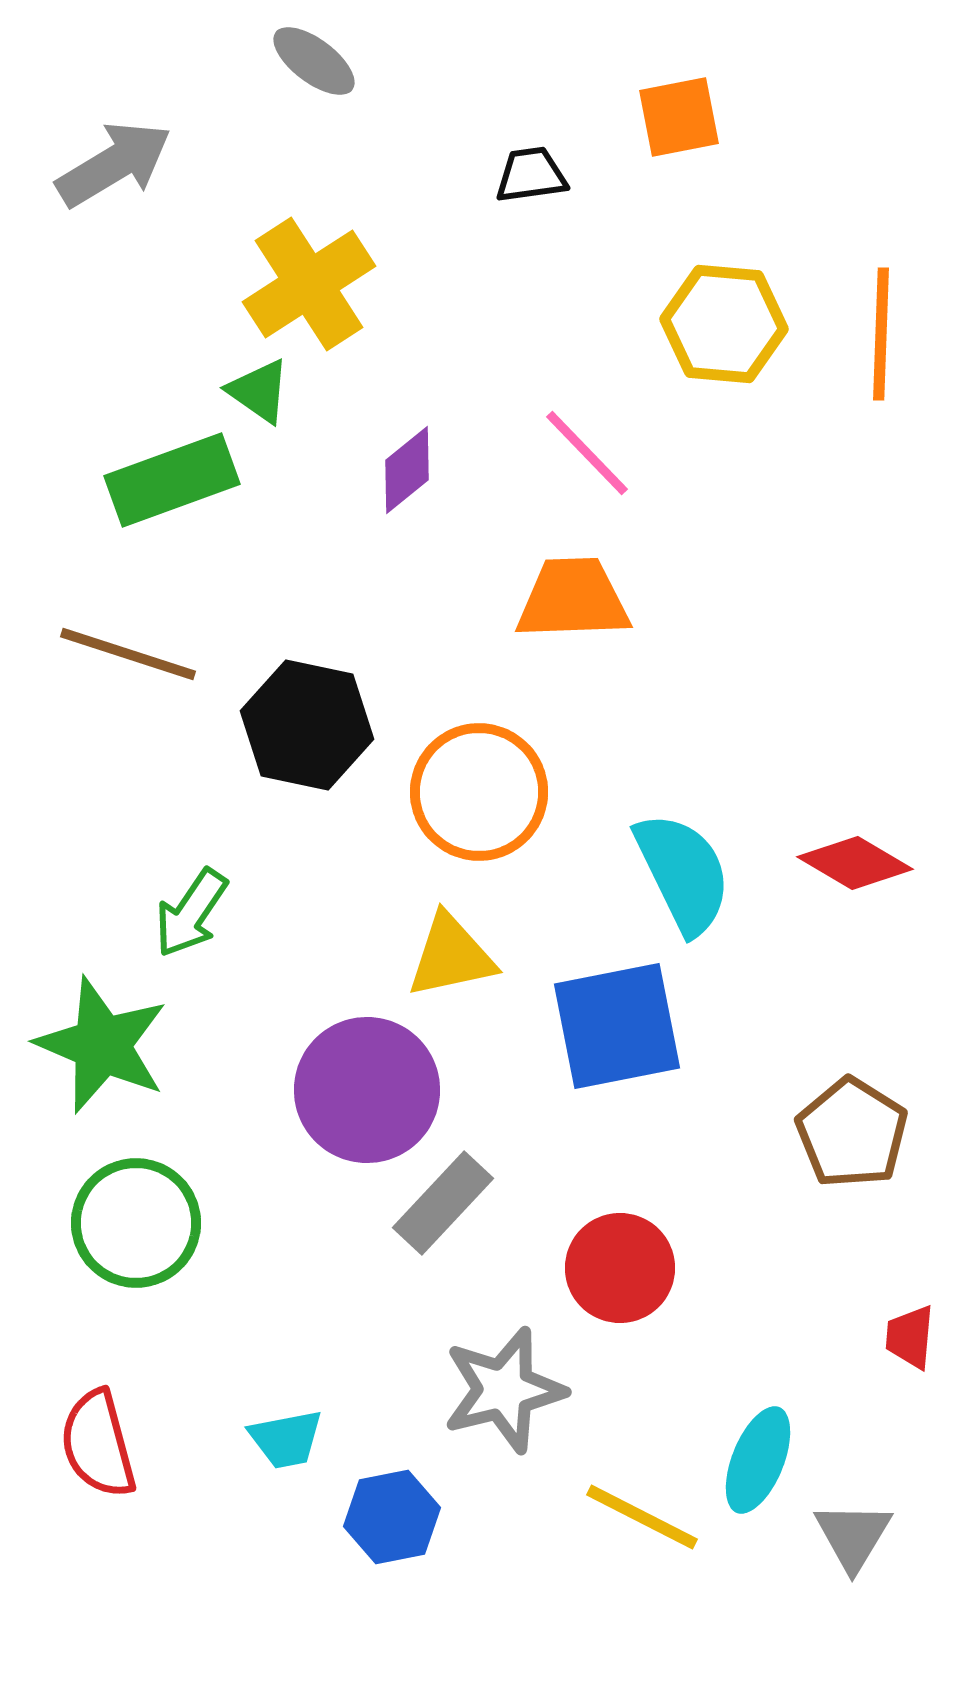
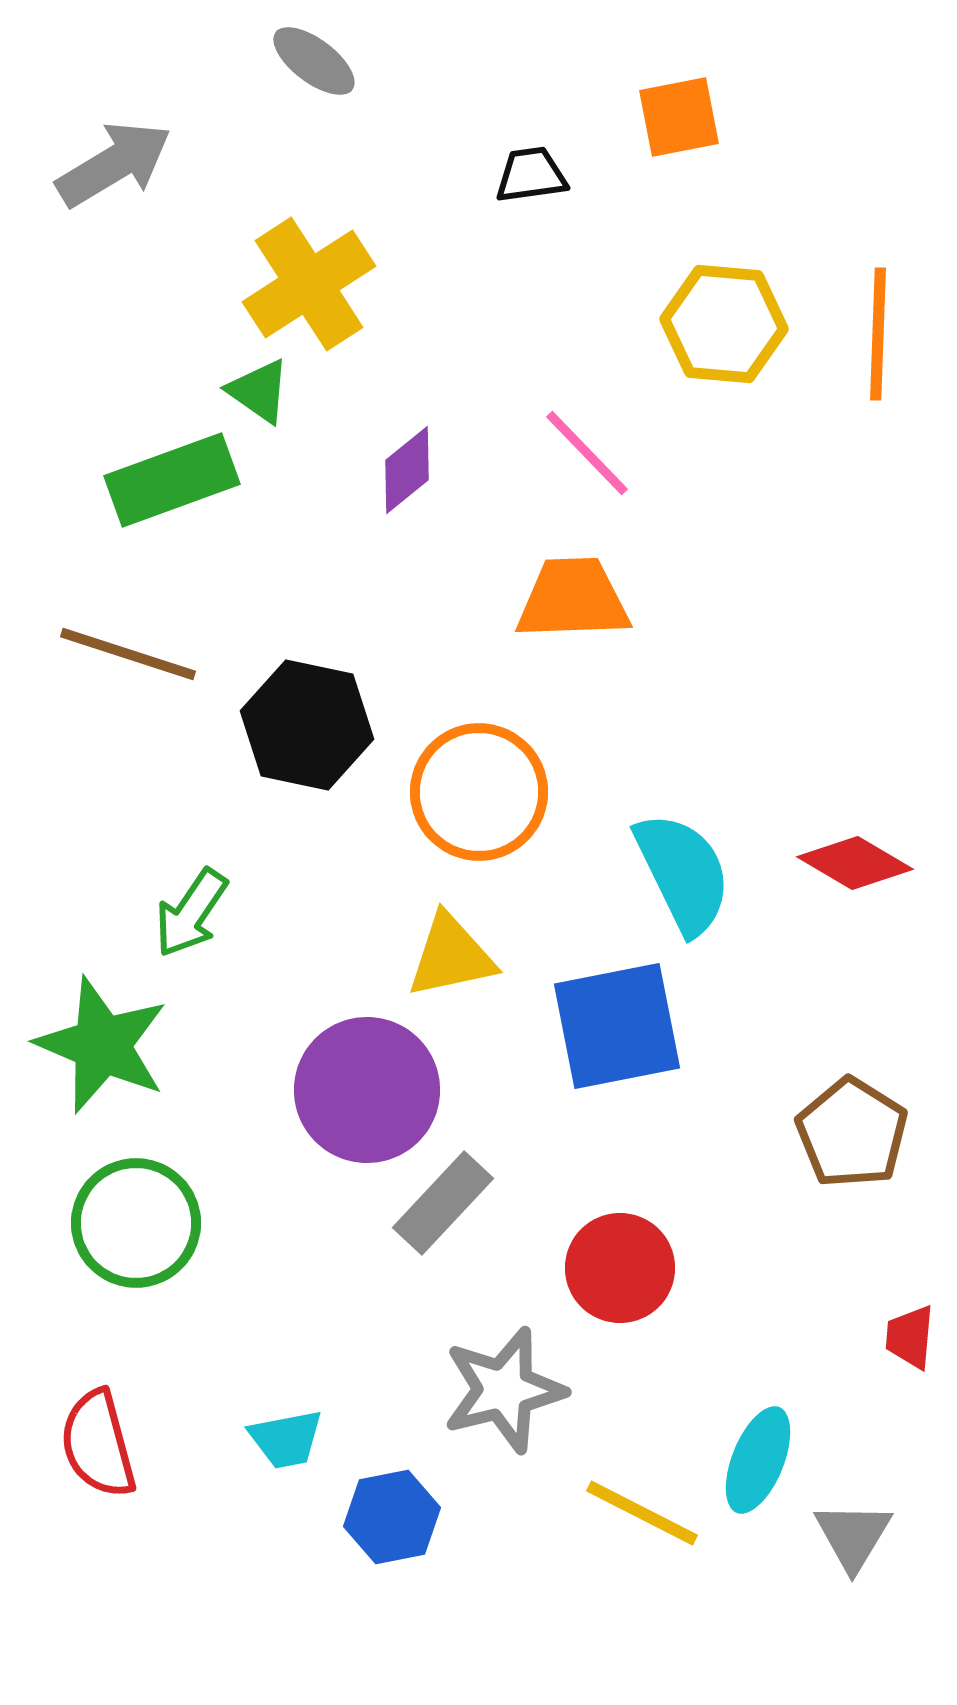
orange line: moved 3 px left
yellow line: moved 4 px up
